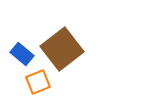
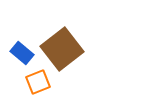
blue rectangle: moved 1 px up
